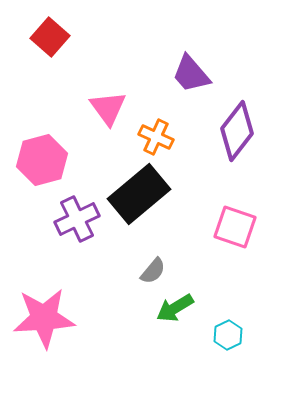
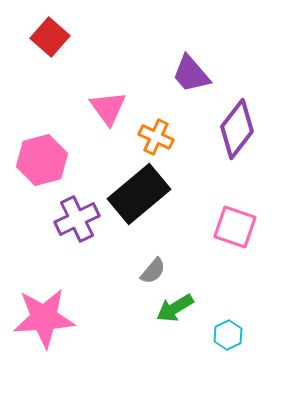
purple diamond: moved 2 px up
